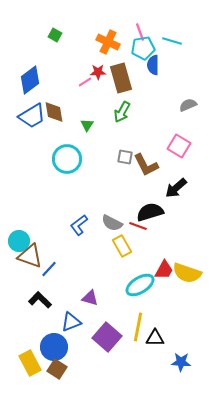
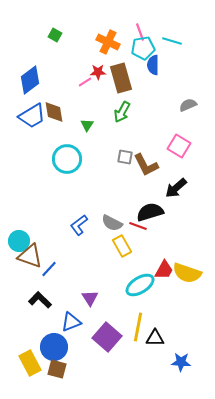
purple triangle at (90, 298): rotated 42 degrees clockwise
brown square at (57, 369): rotated 18 degrees counterclockwise
